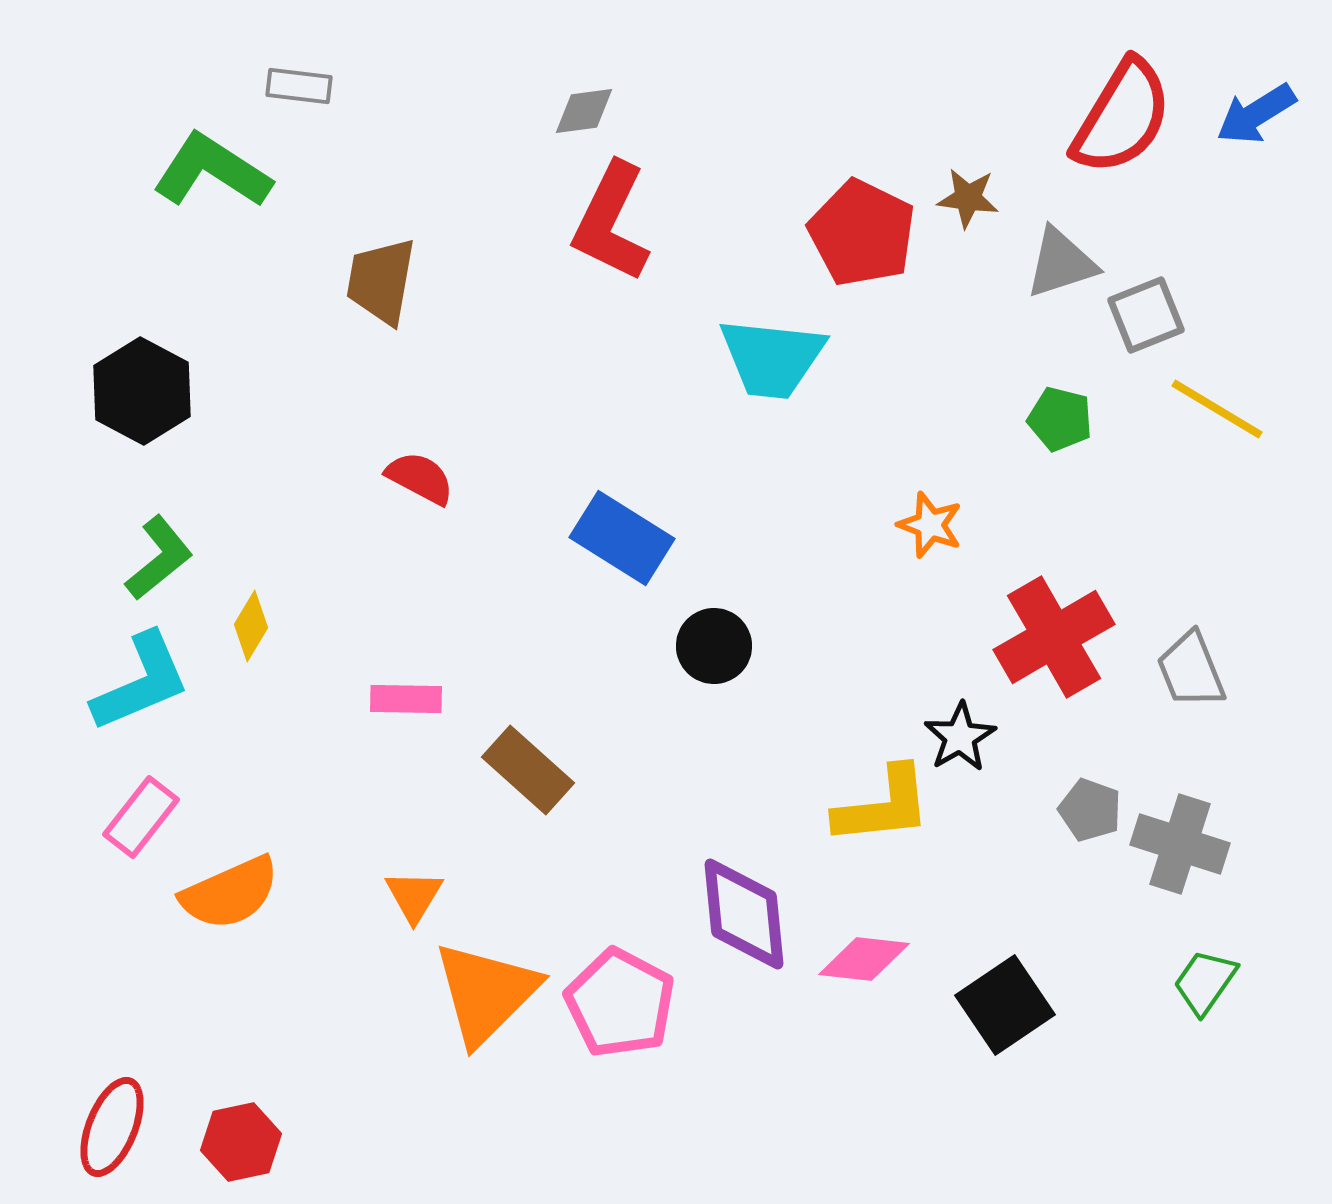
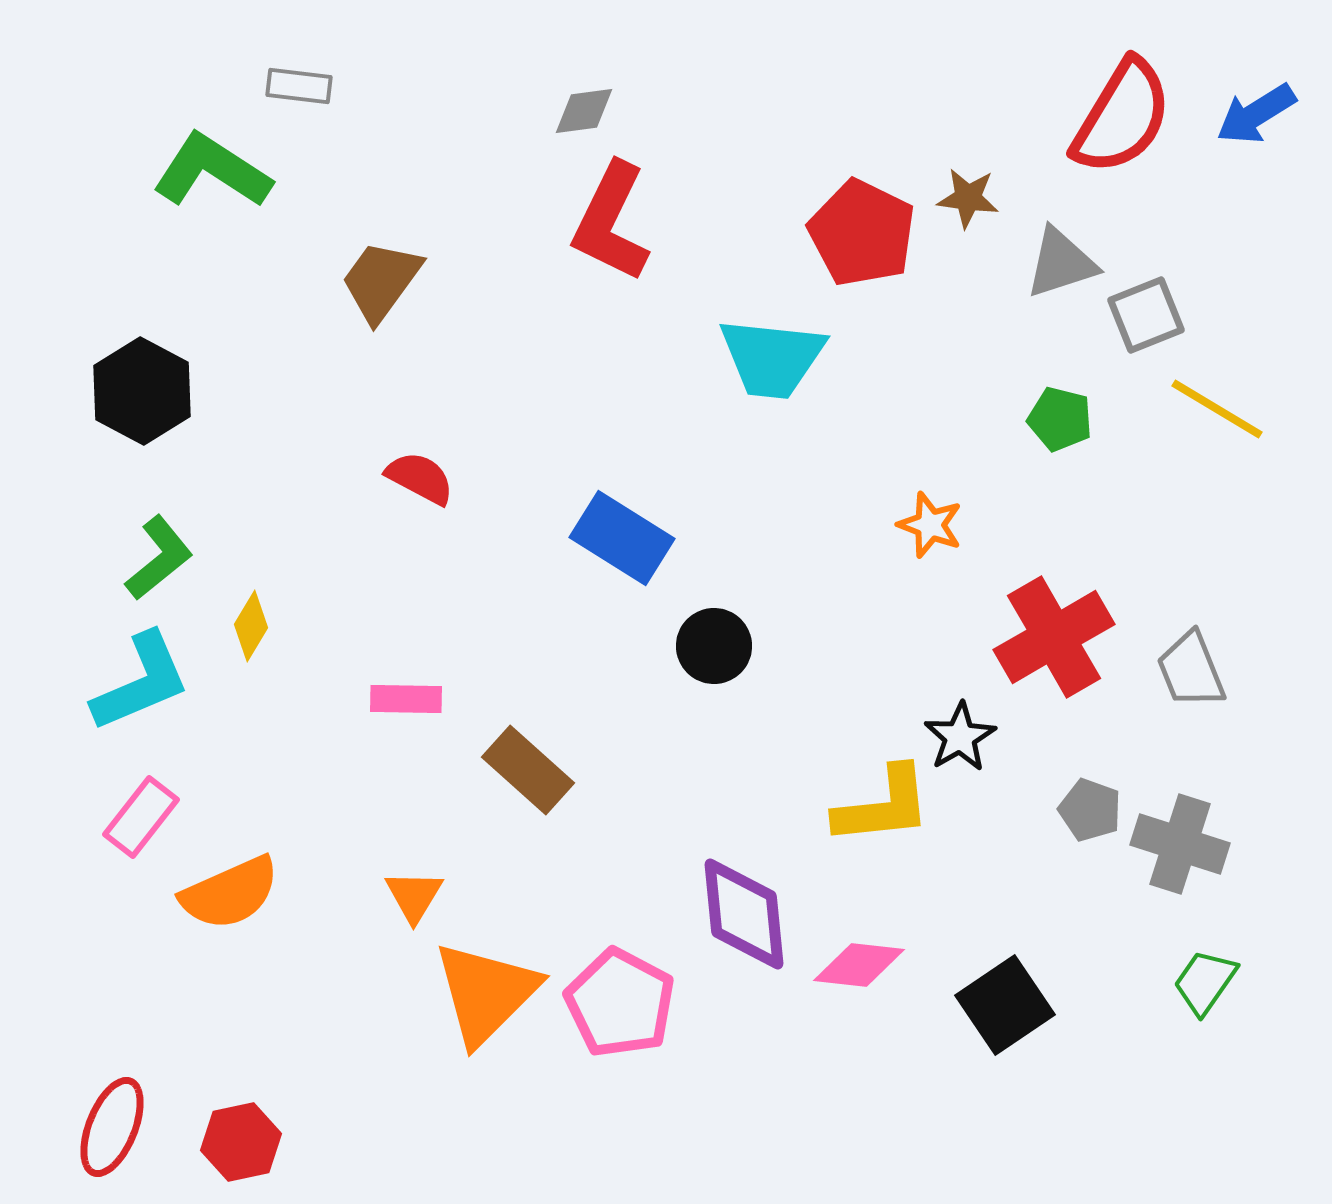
brown trapezoid at (381, 281): rotated 26 degrees clockwise
pink diamond at (864, 959): moved 5 px left, 6 px down
